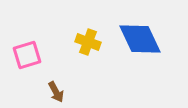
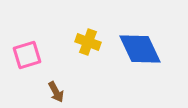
blue diamond: moved 10 px down
